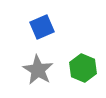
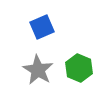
green hexagon: moved 4 px left
